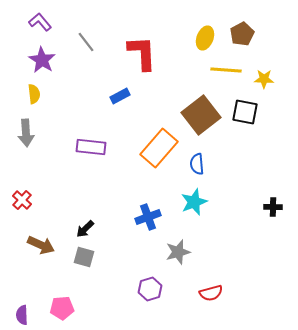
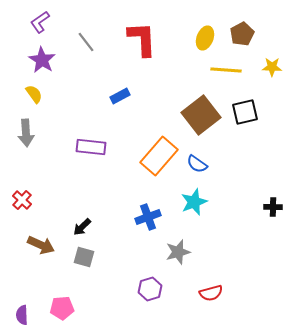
purple L-shape: rotated 85 degrees counterclockwise
red L-shape: moved 14 px up
yellow star: moved 8 px right, 12 px up
yellow semicircle: rotated 30 degrees counterclockwise
black square: rotated 24 degrees counterclockwise
orange rectangle: moved 8 px down
blue semicircle: rotated 50 degrees counterclockwise
black arrow: moved 3 px left, 2 px up
